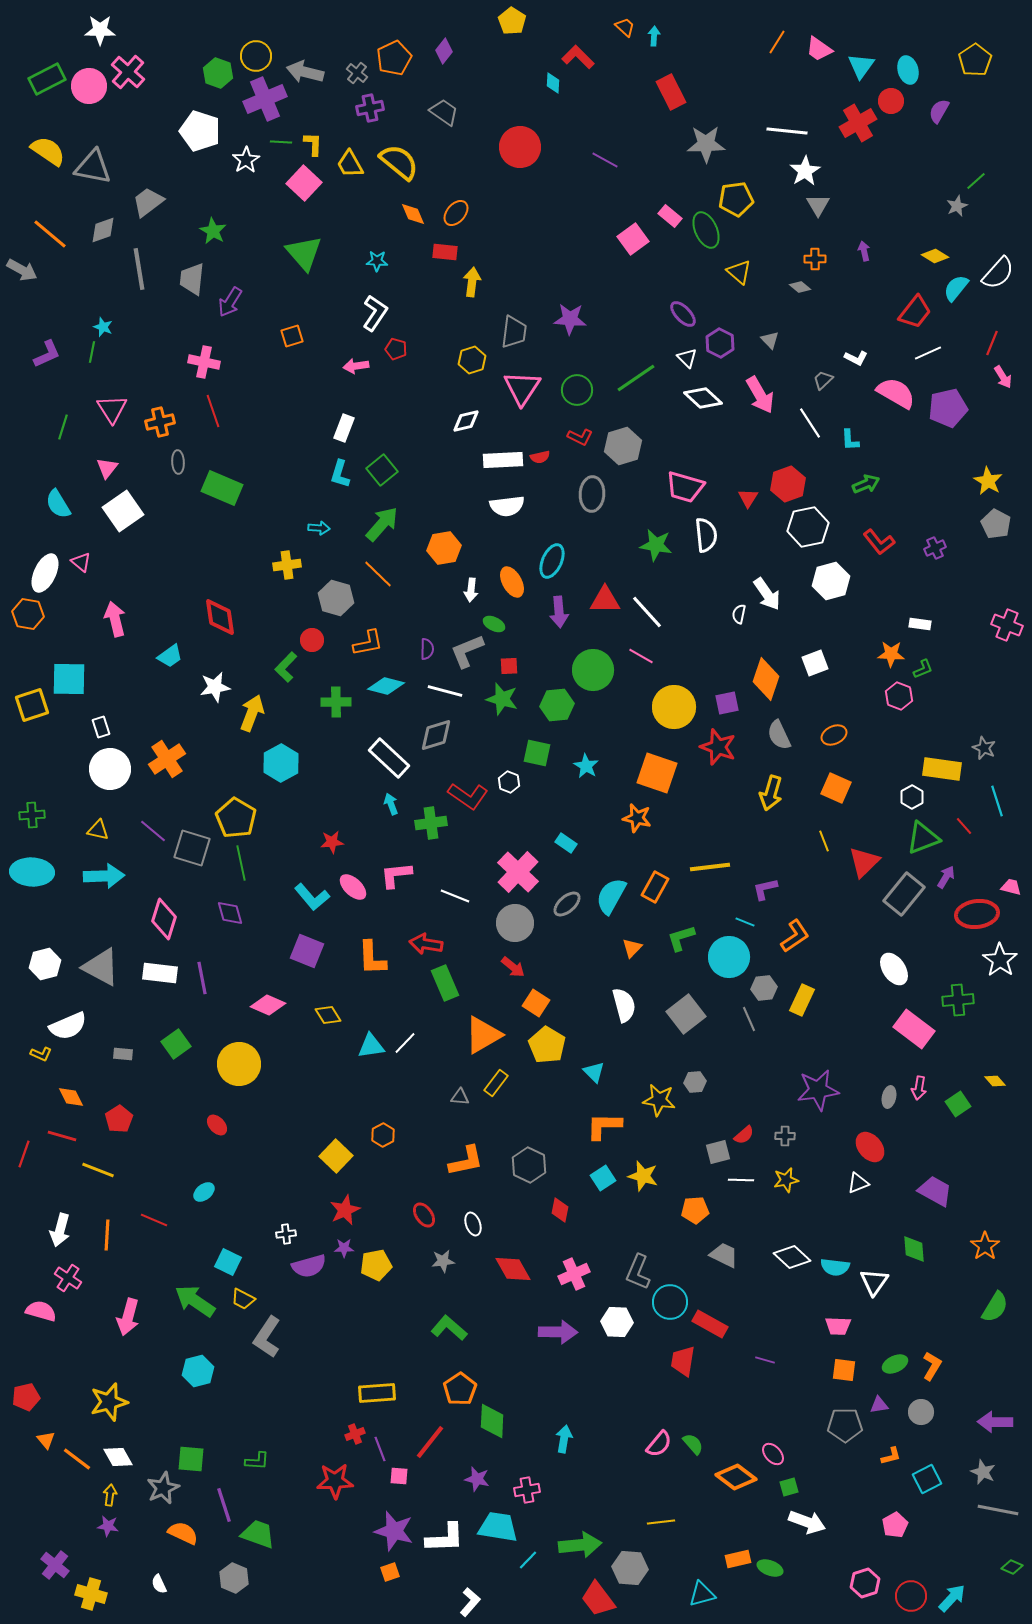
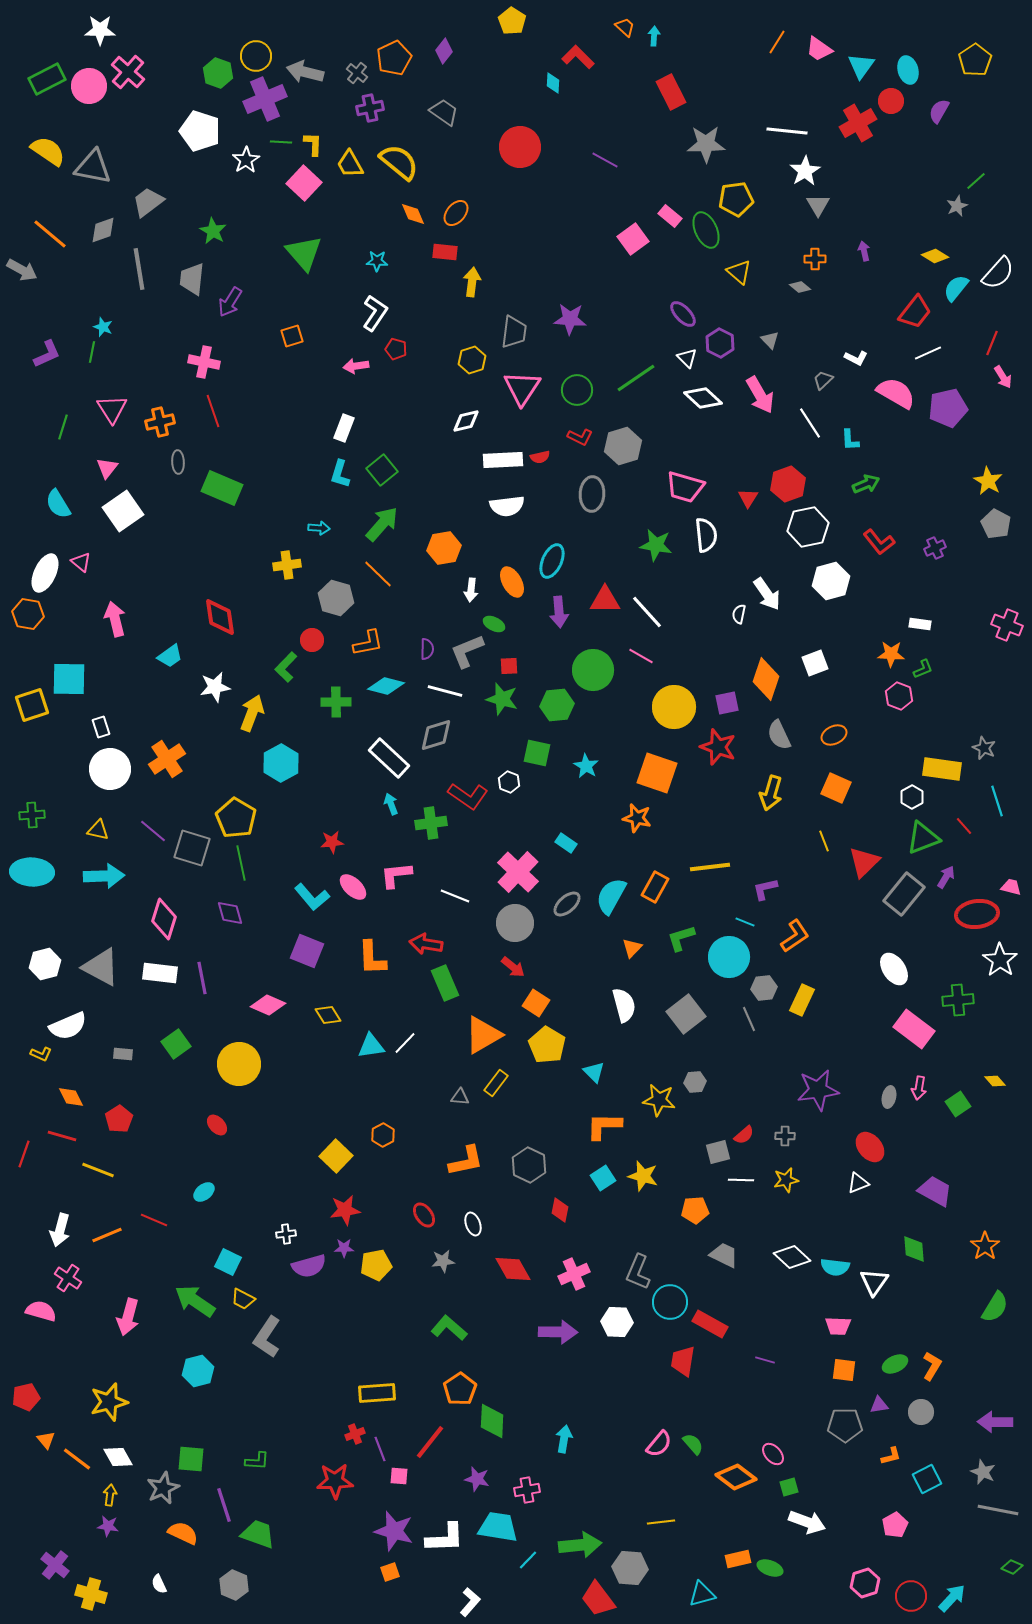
red star at (345, 1210): rotated 16 degrees clockwise
orange line at (107, 1235): rotated 64 degrees clockwise
gray hexagon at (234, 1578): moved 7 px down
